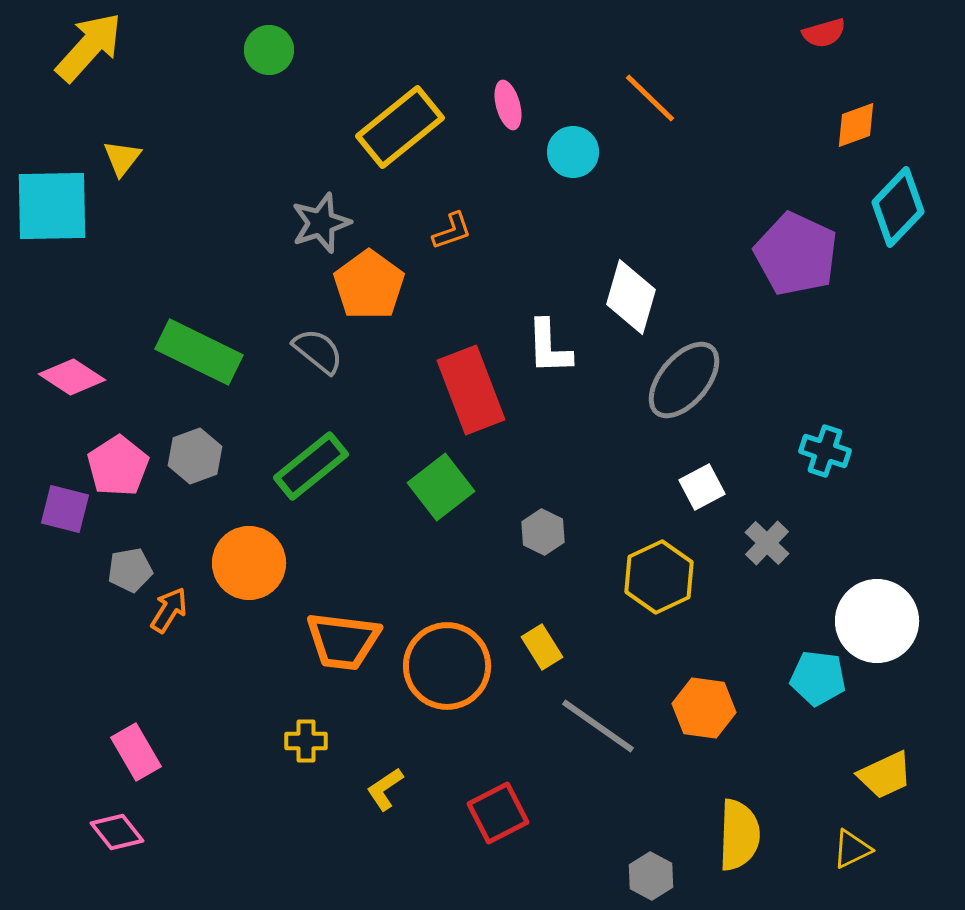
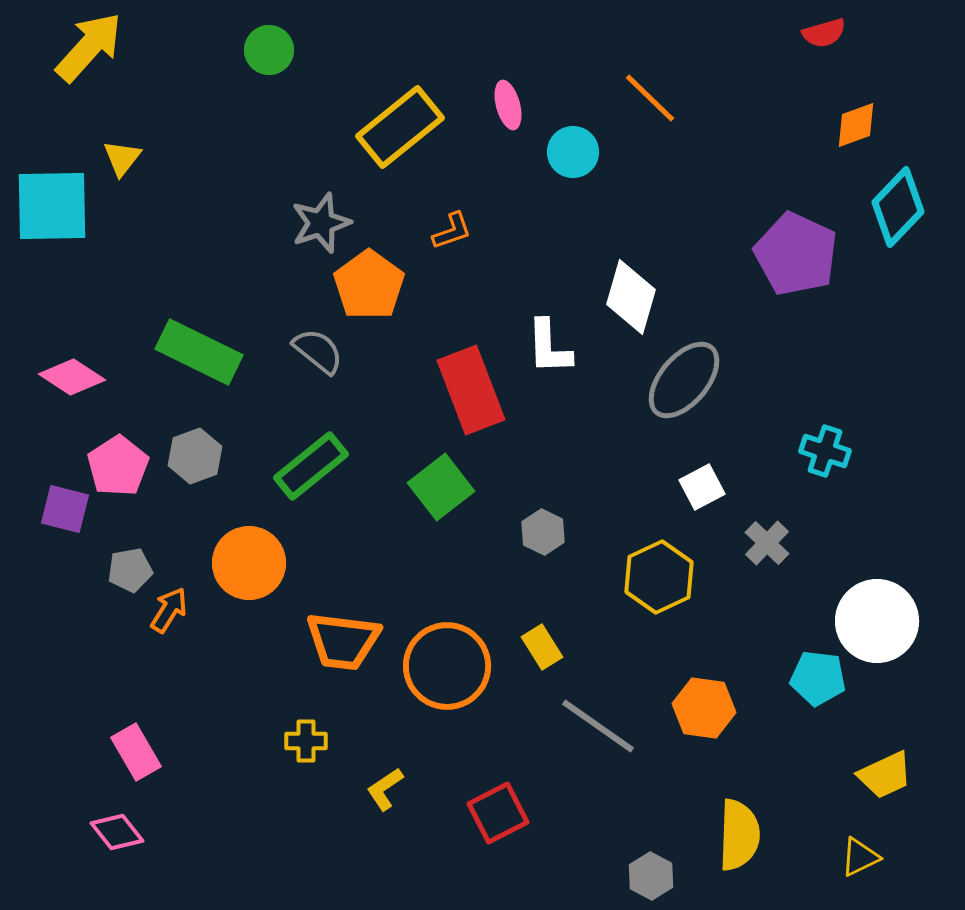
yellow triangle at (852, 849): moved 8 px right, 8 px down
